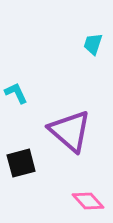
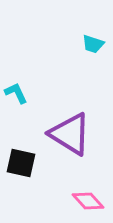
cyan trapezoid: rotated 90 degrees counterclockwise
purple triangle: moved 3 px down; rotated 9 degrees counterclockwise
black square: rotated 28 degrees clockwise
